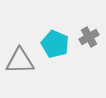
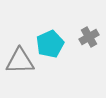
cyan pentagon: moved 5 px left; rotated 24 degrees clockwise
